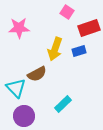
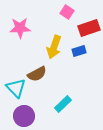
pink star: moved 1 px right
yellow arrow: moved 1 px left, 2 px up
